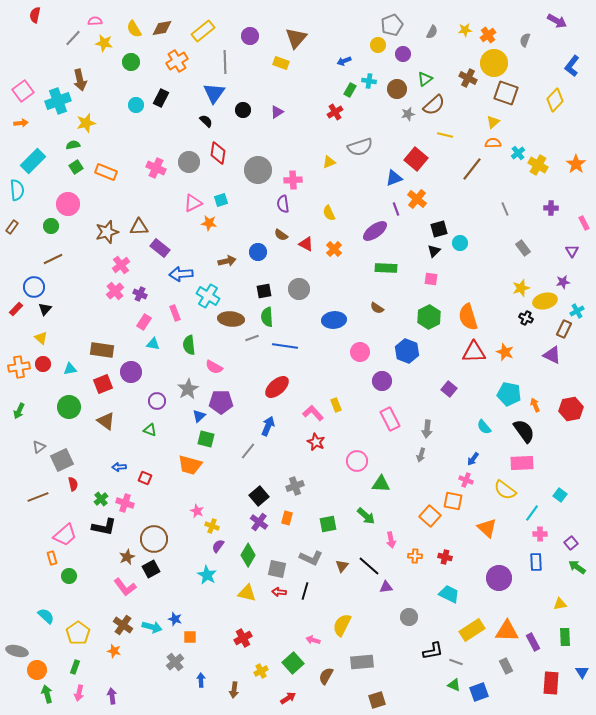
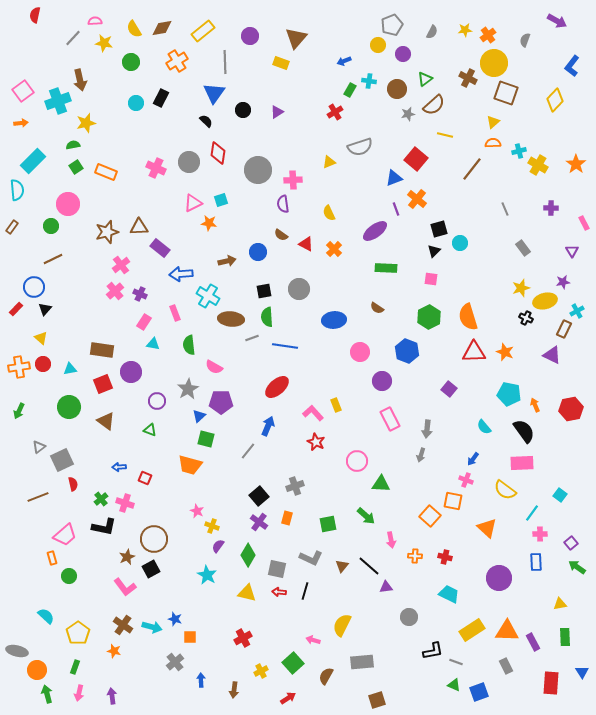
cyan circle at (136, 105): moved 2 px up
cyan cross at (518, 153): moved 1 px right, 2 px up; rotated 24 degrees clockwise
